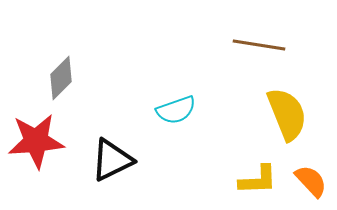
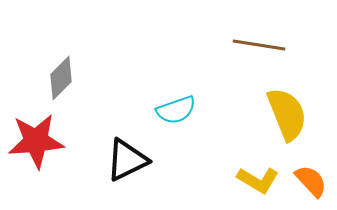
black triangle: moved 15 px right
yellow L-shape: rotated 33 degrees clockwise
